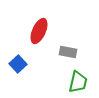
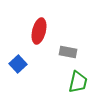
red ellipse: rotated 10 degrees counterclockwise
